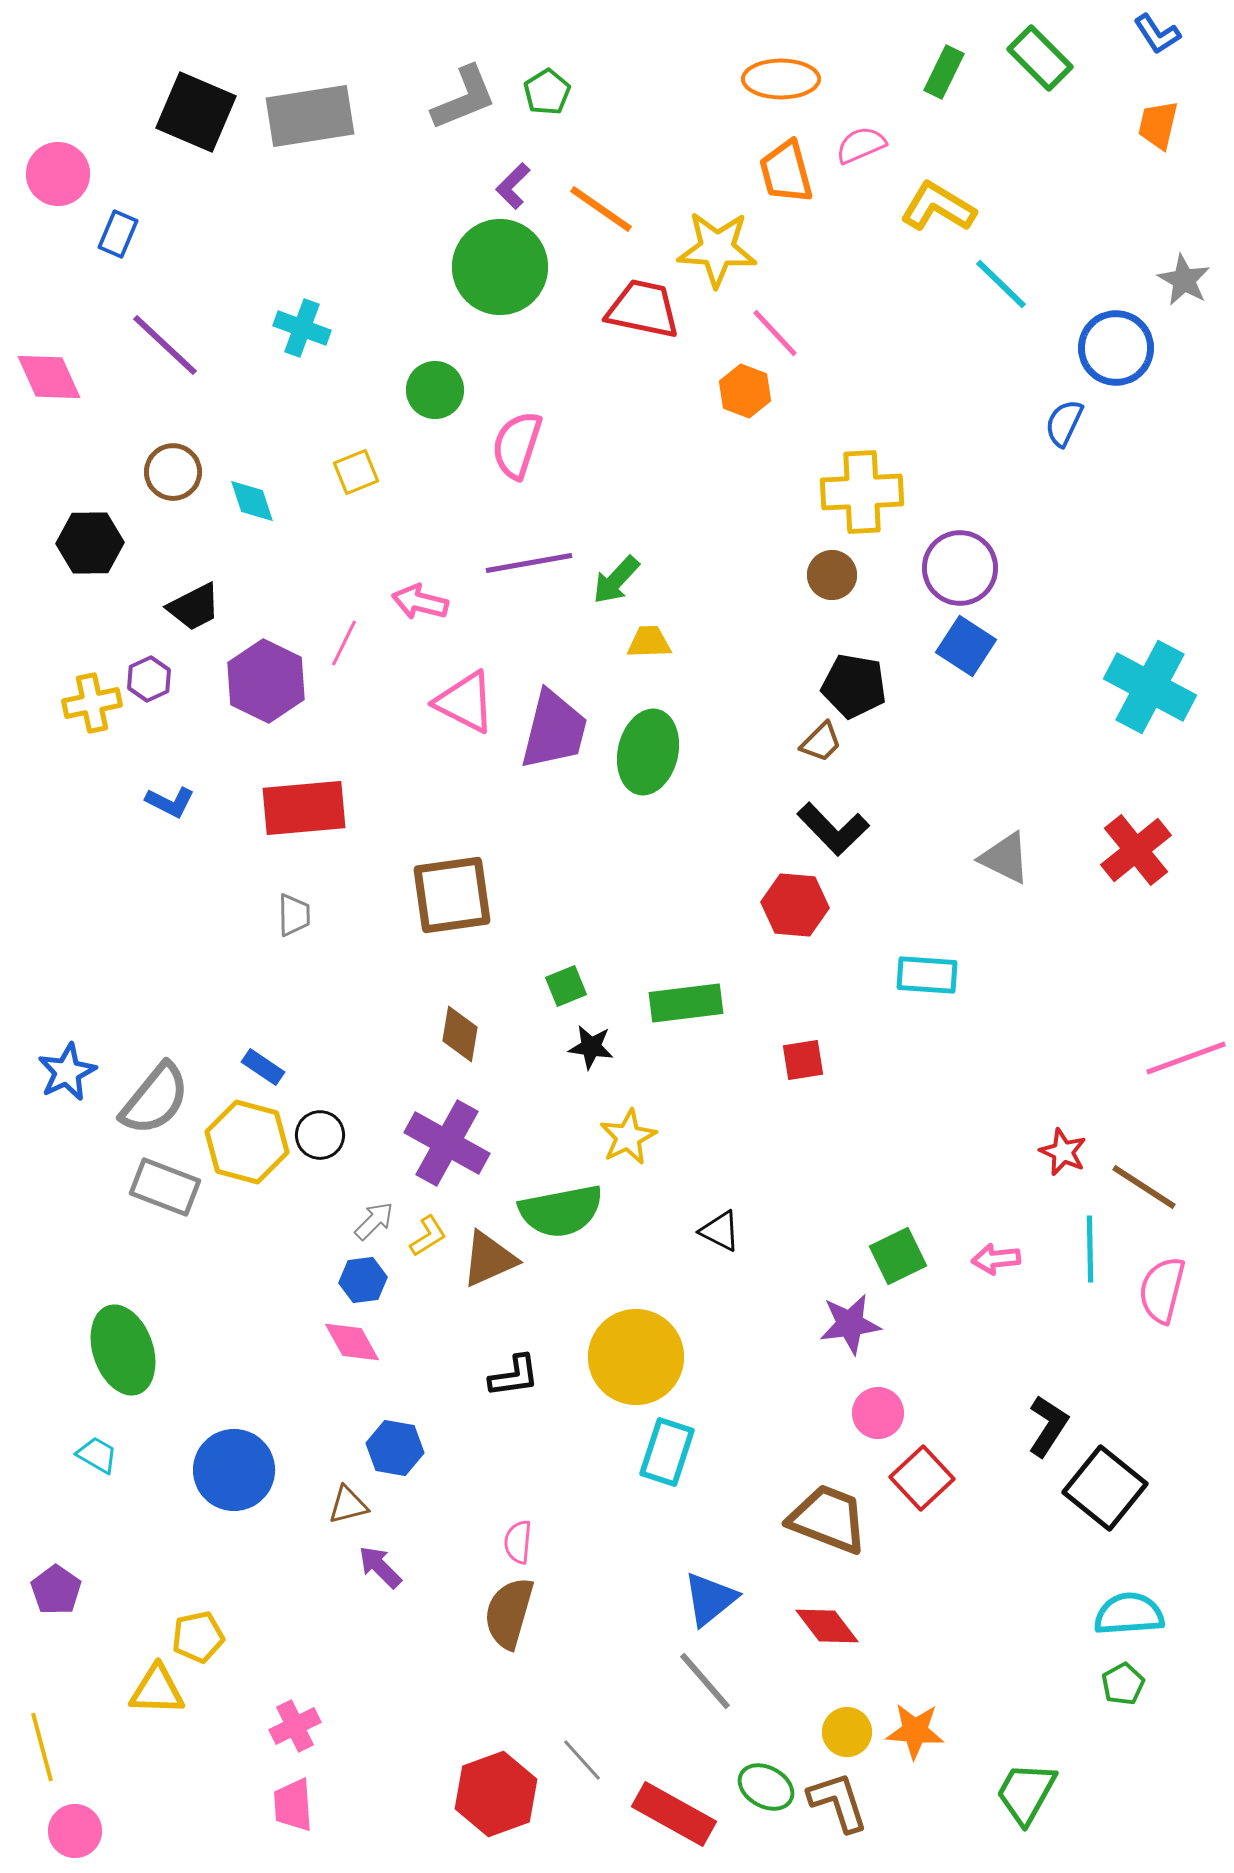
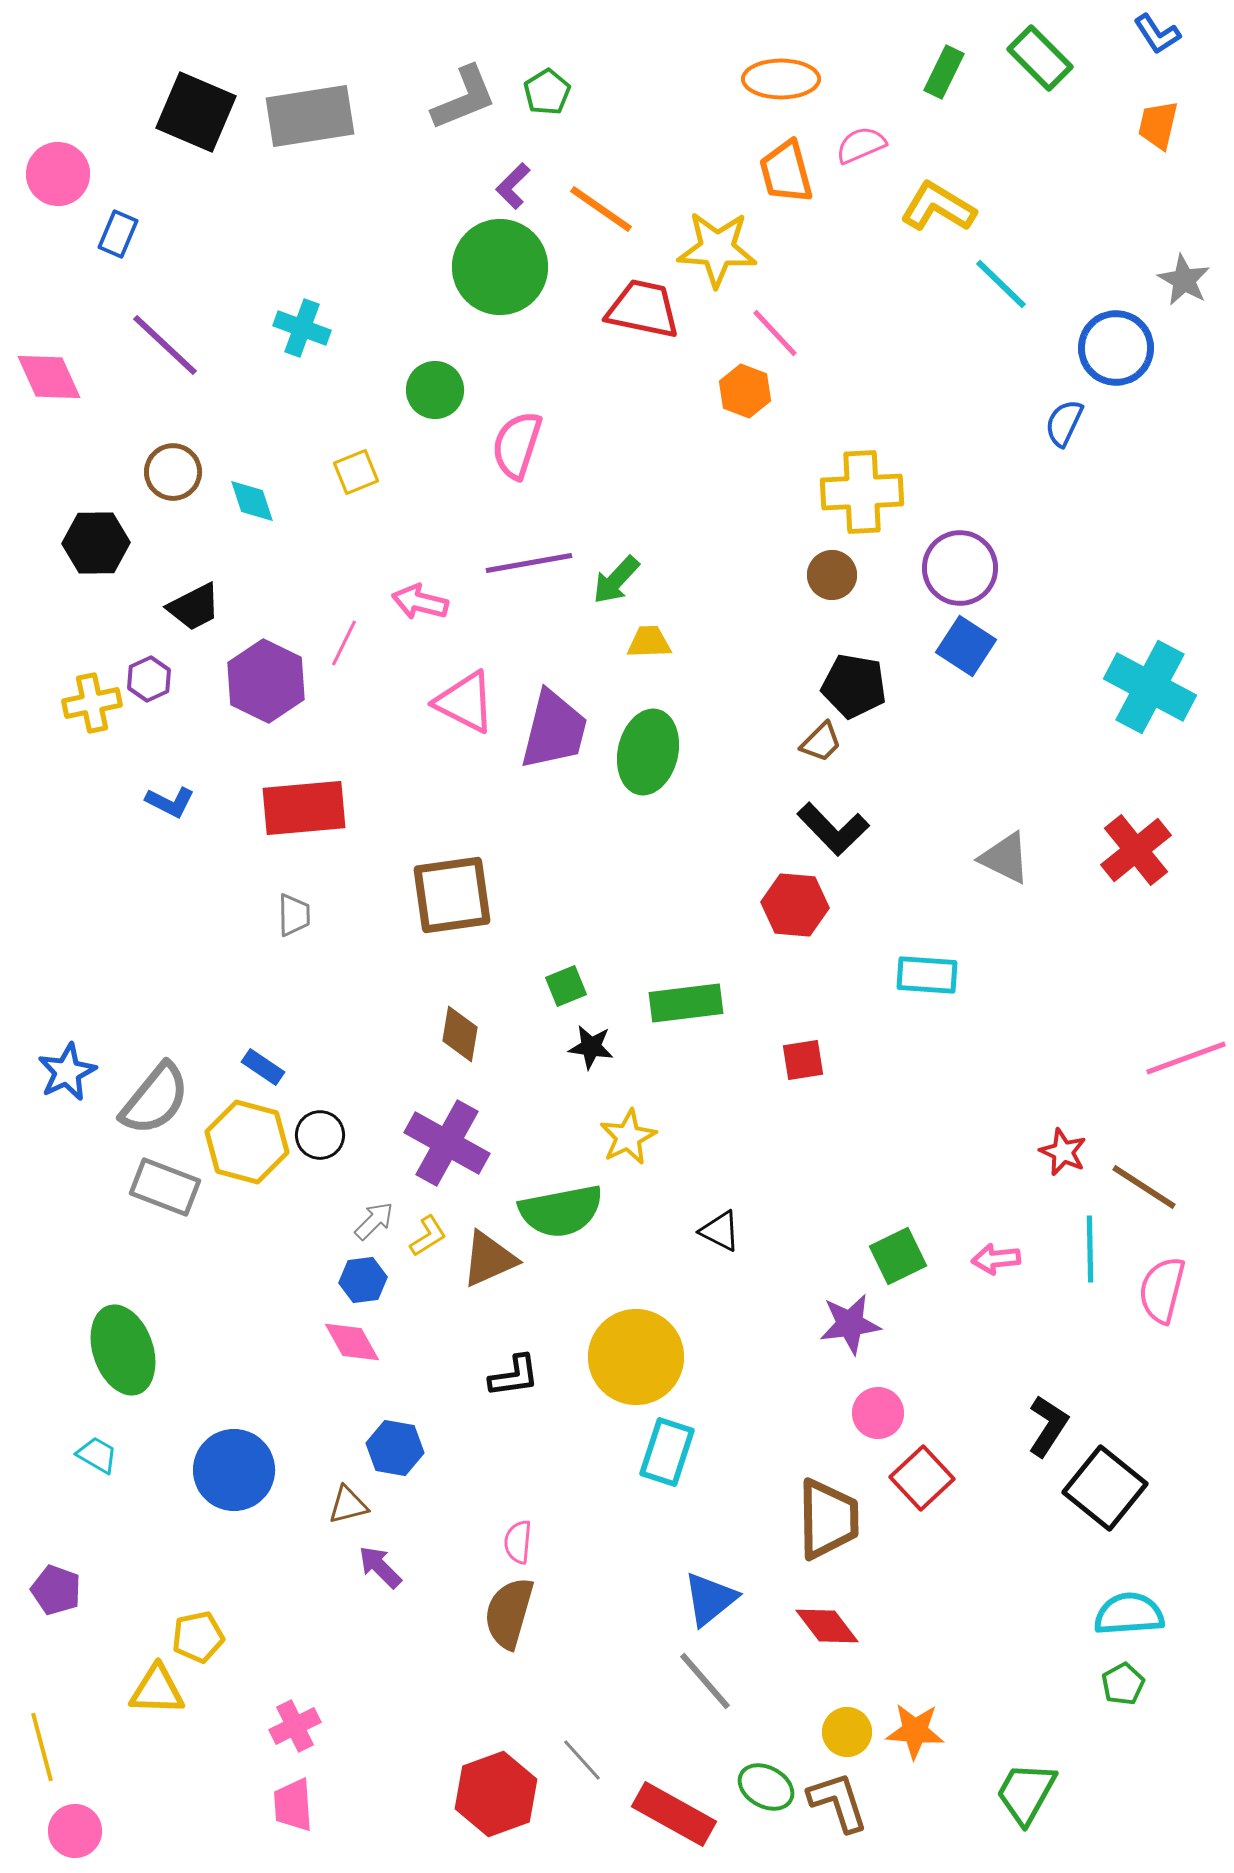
black hexagon at (90, 543): moved 6 px right
brown trapezoid at (828, 1519): rotated 68 degrees clockwise
purple pentagon at (56, 1590): rotated 15 degrees counterclockwise
